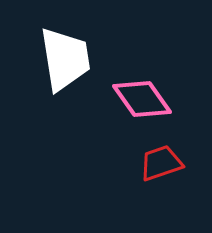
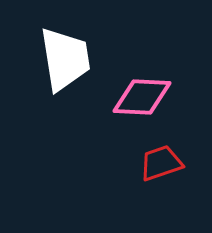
pink diamond: moved 2 px up; rotated 52 degrees counterclockwise
